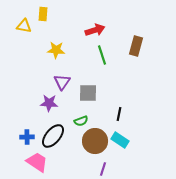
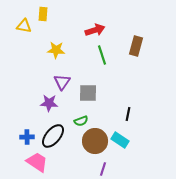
black line: moved 9 px right
